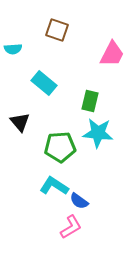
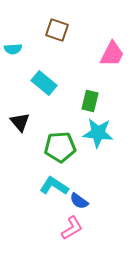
pink L-shape: moved 1 px right, 1 px down
